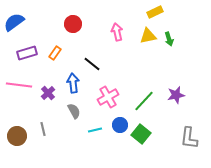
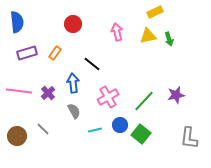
blue semicircle: moved 3 px right; rotated 120 degrees clockwise
pink line: moved 6 px down
gray line: rotated 32 degrees counterclockwise
